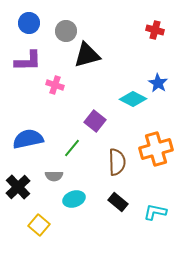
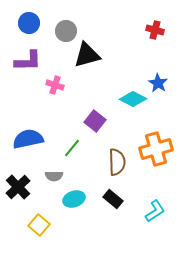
black rectangle: moved 5 px left, 3 px up
cyan L-shape: moved 1 px up; rotated 135 degrees clockwise
